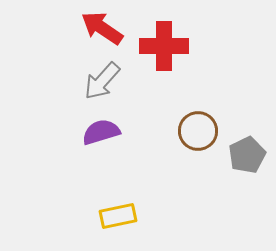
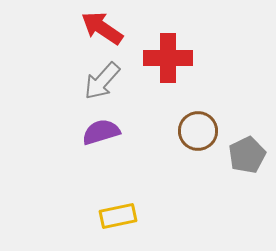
red cross: moved 4 px right, 12 px down
